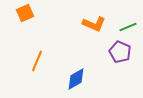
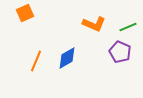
orange line: moved 1 px left
blue diamond: moved 9 px left, 21 px up
